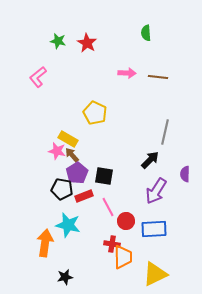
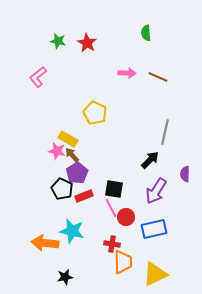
brown line: rotated 18 degrees clockwise
black square: moved 10 px right, 13 px down
black pentagon: rotated 15 degrees clockwise
pink line: moved 3 px right, 1 px down
red circle: moved 4 px up
cyan star: moved 4 px right, 6 px down
blue rectangle: rotated 10 degrees counterclockwise
orange arrow: rotated 92 degrees counterclockwise
orange trapezoid: moved 5 px down
